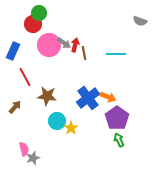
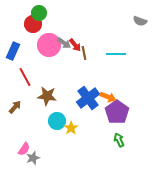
red arrow: rotated 128 degrees clockwise
purple pentagon: moved 6 px up
pink semicircle: rotated 48 degrees clockwise
